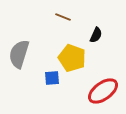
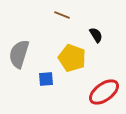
brown line: moved 1 px left, 2 px up
black semicircle: rotated 56 degrees counterclockwise
blue square: moved 6 px left, 1 px down
red ellipse: moved 1 px right, 1 px down
